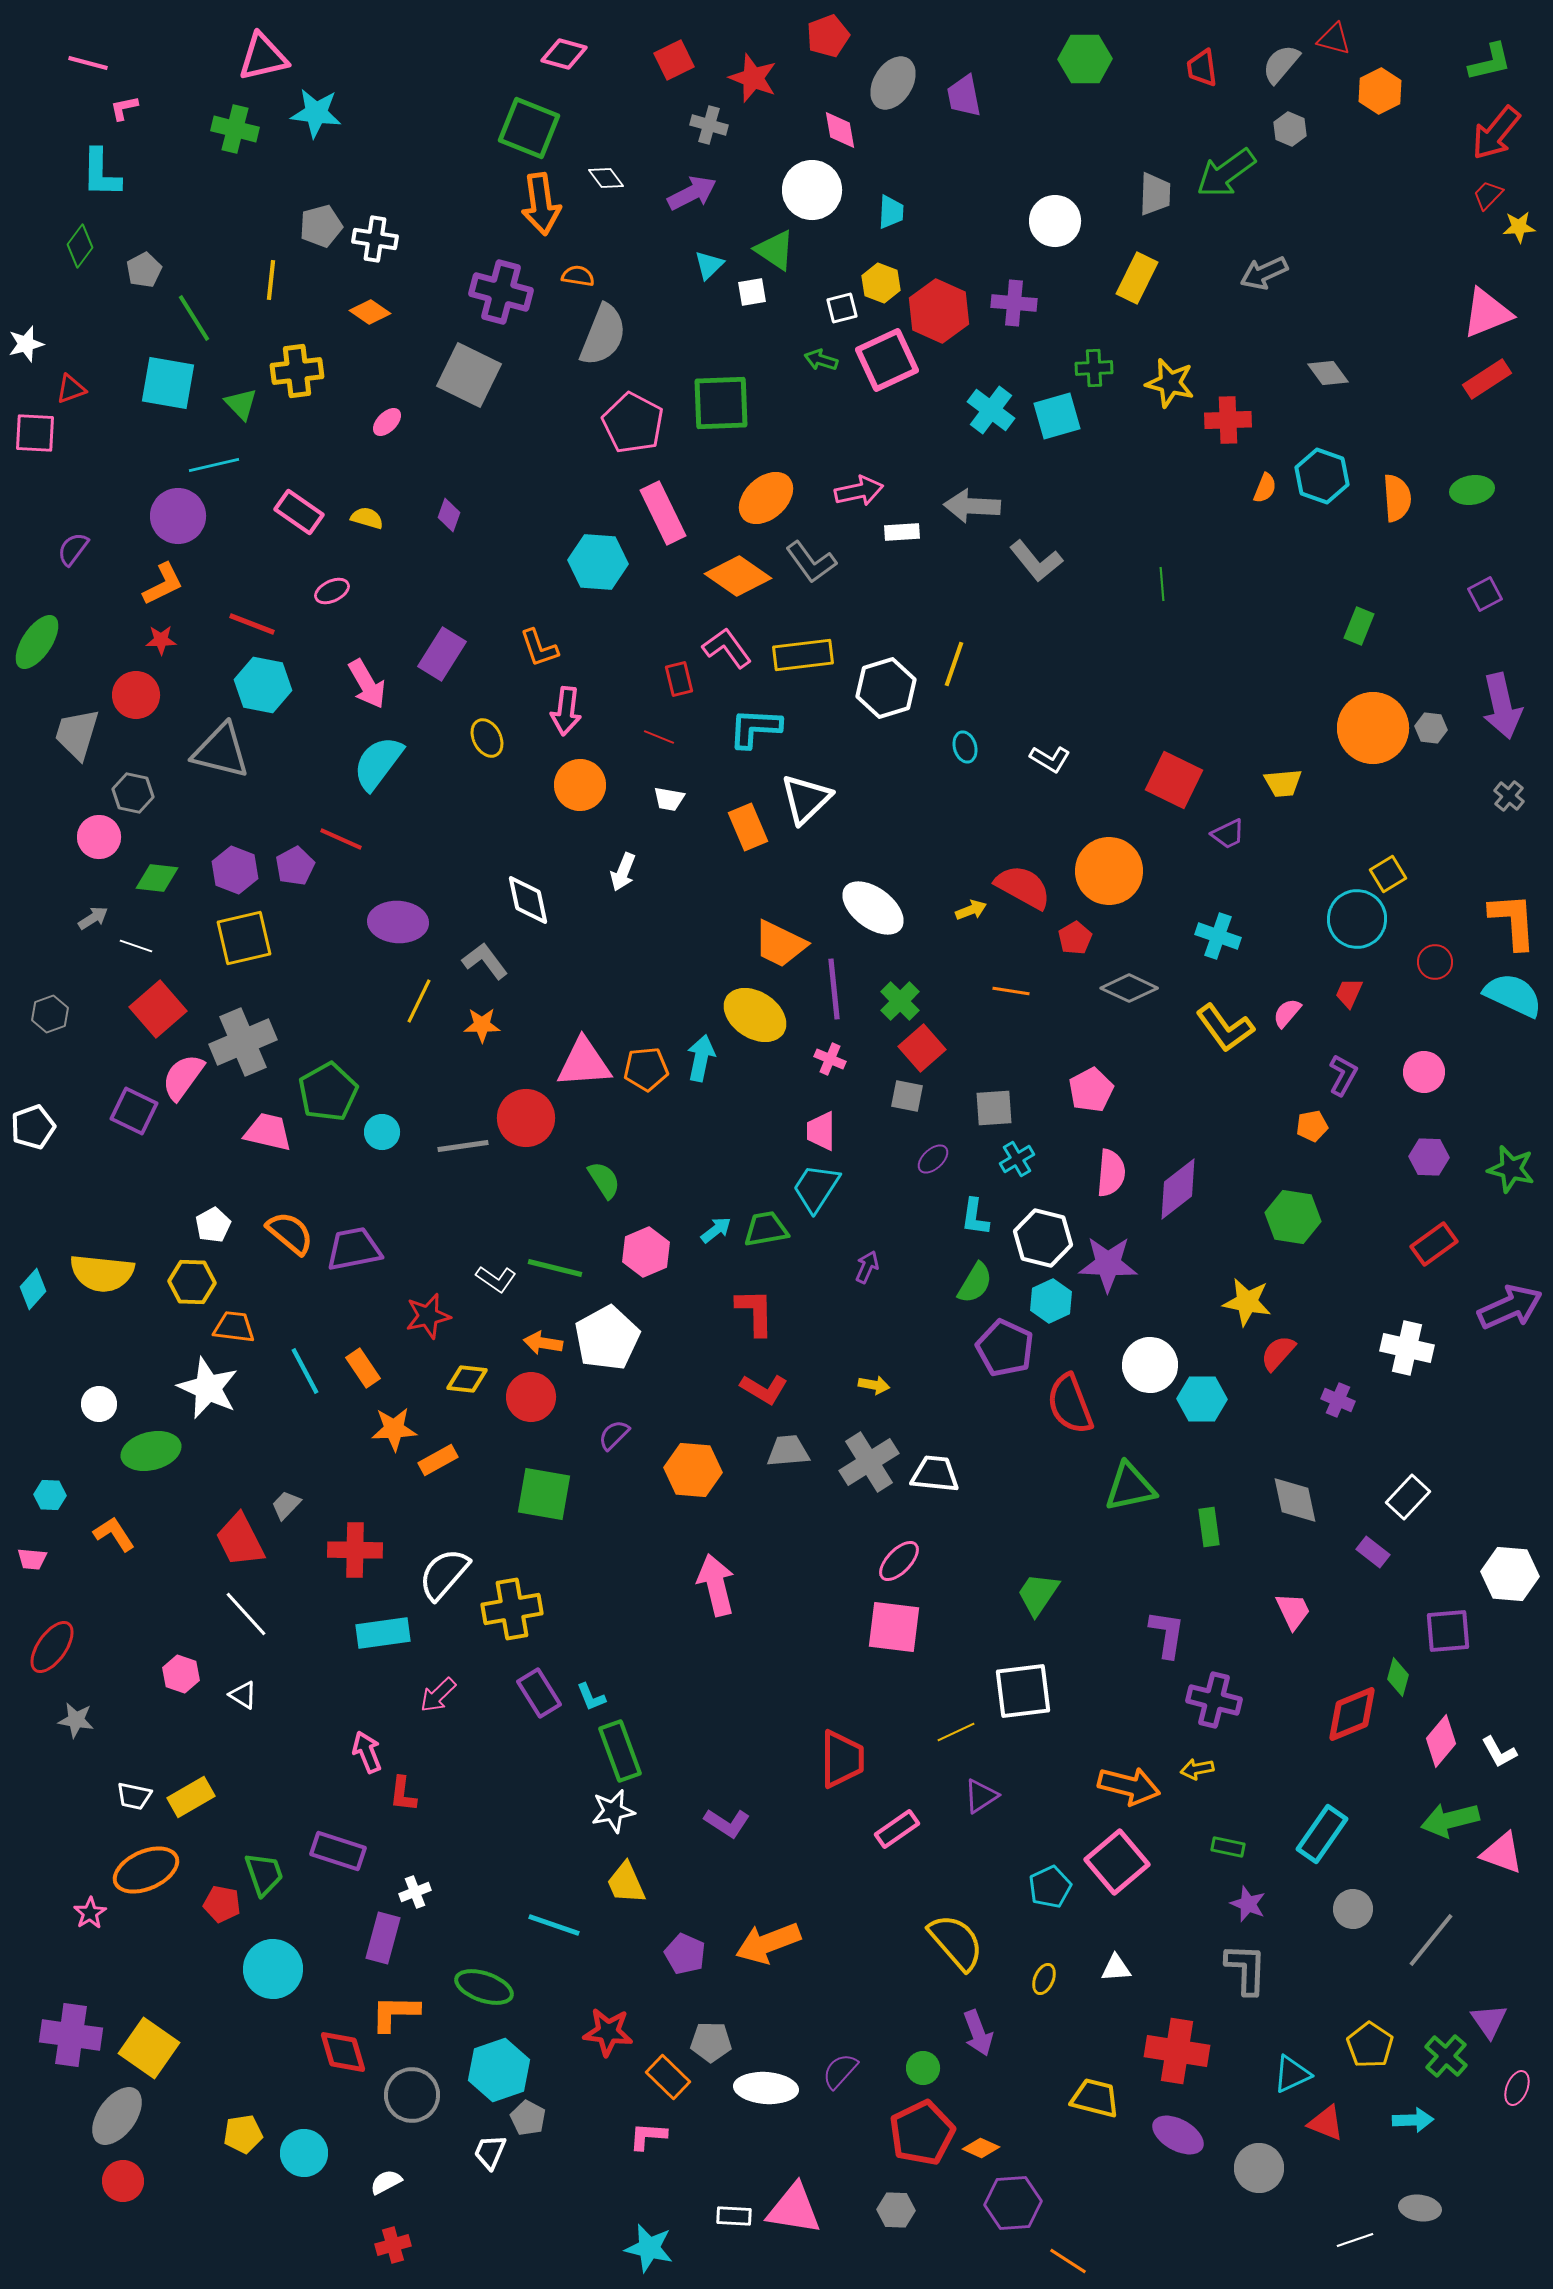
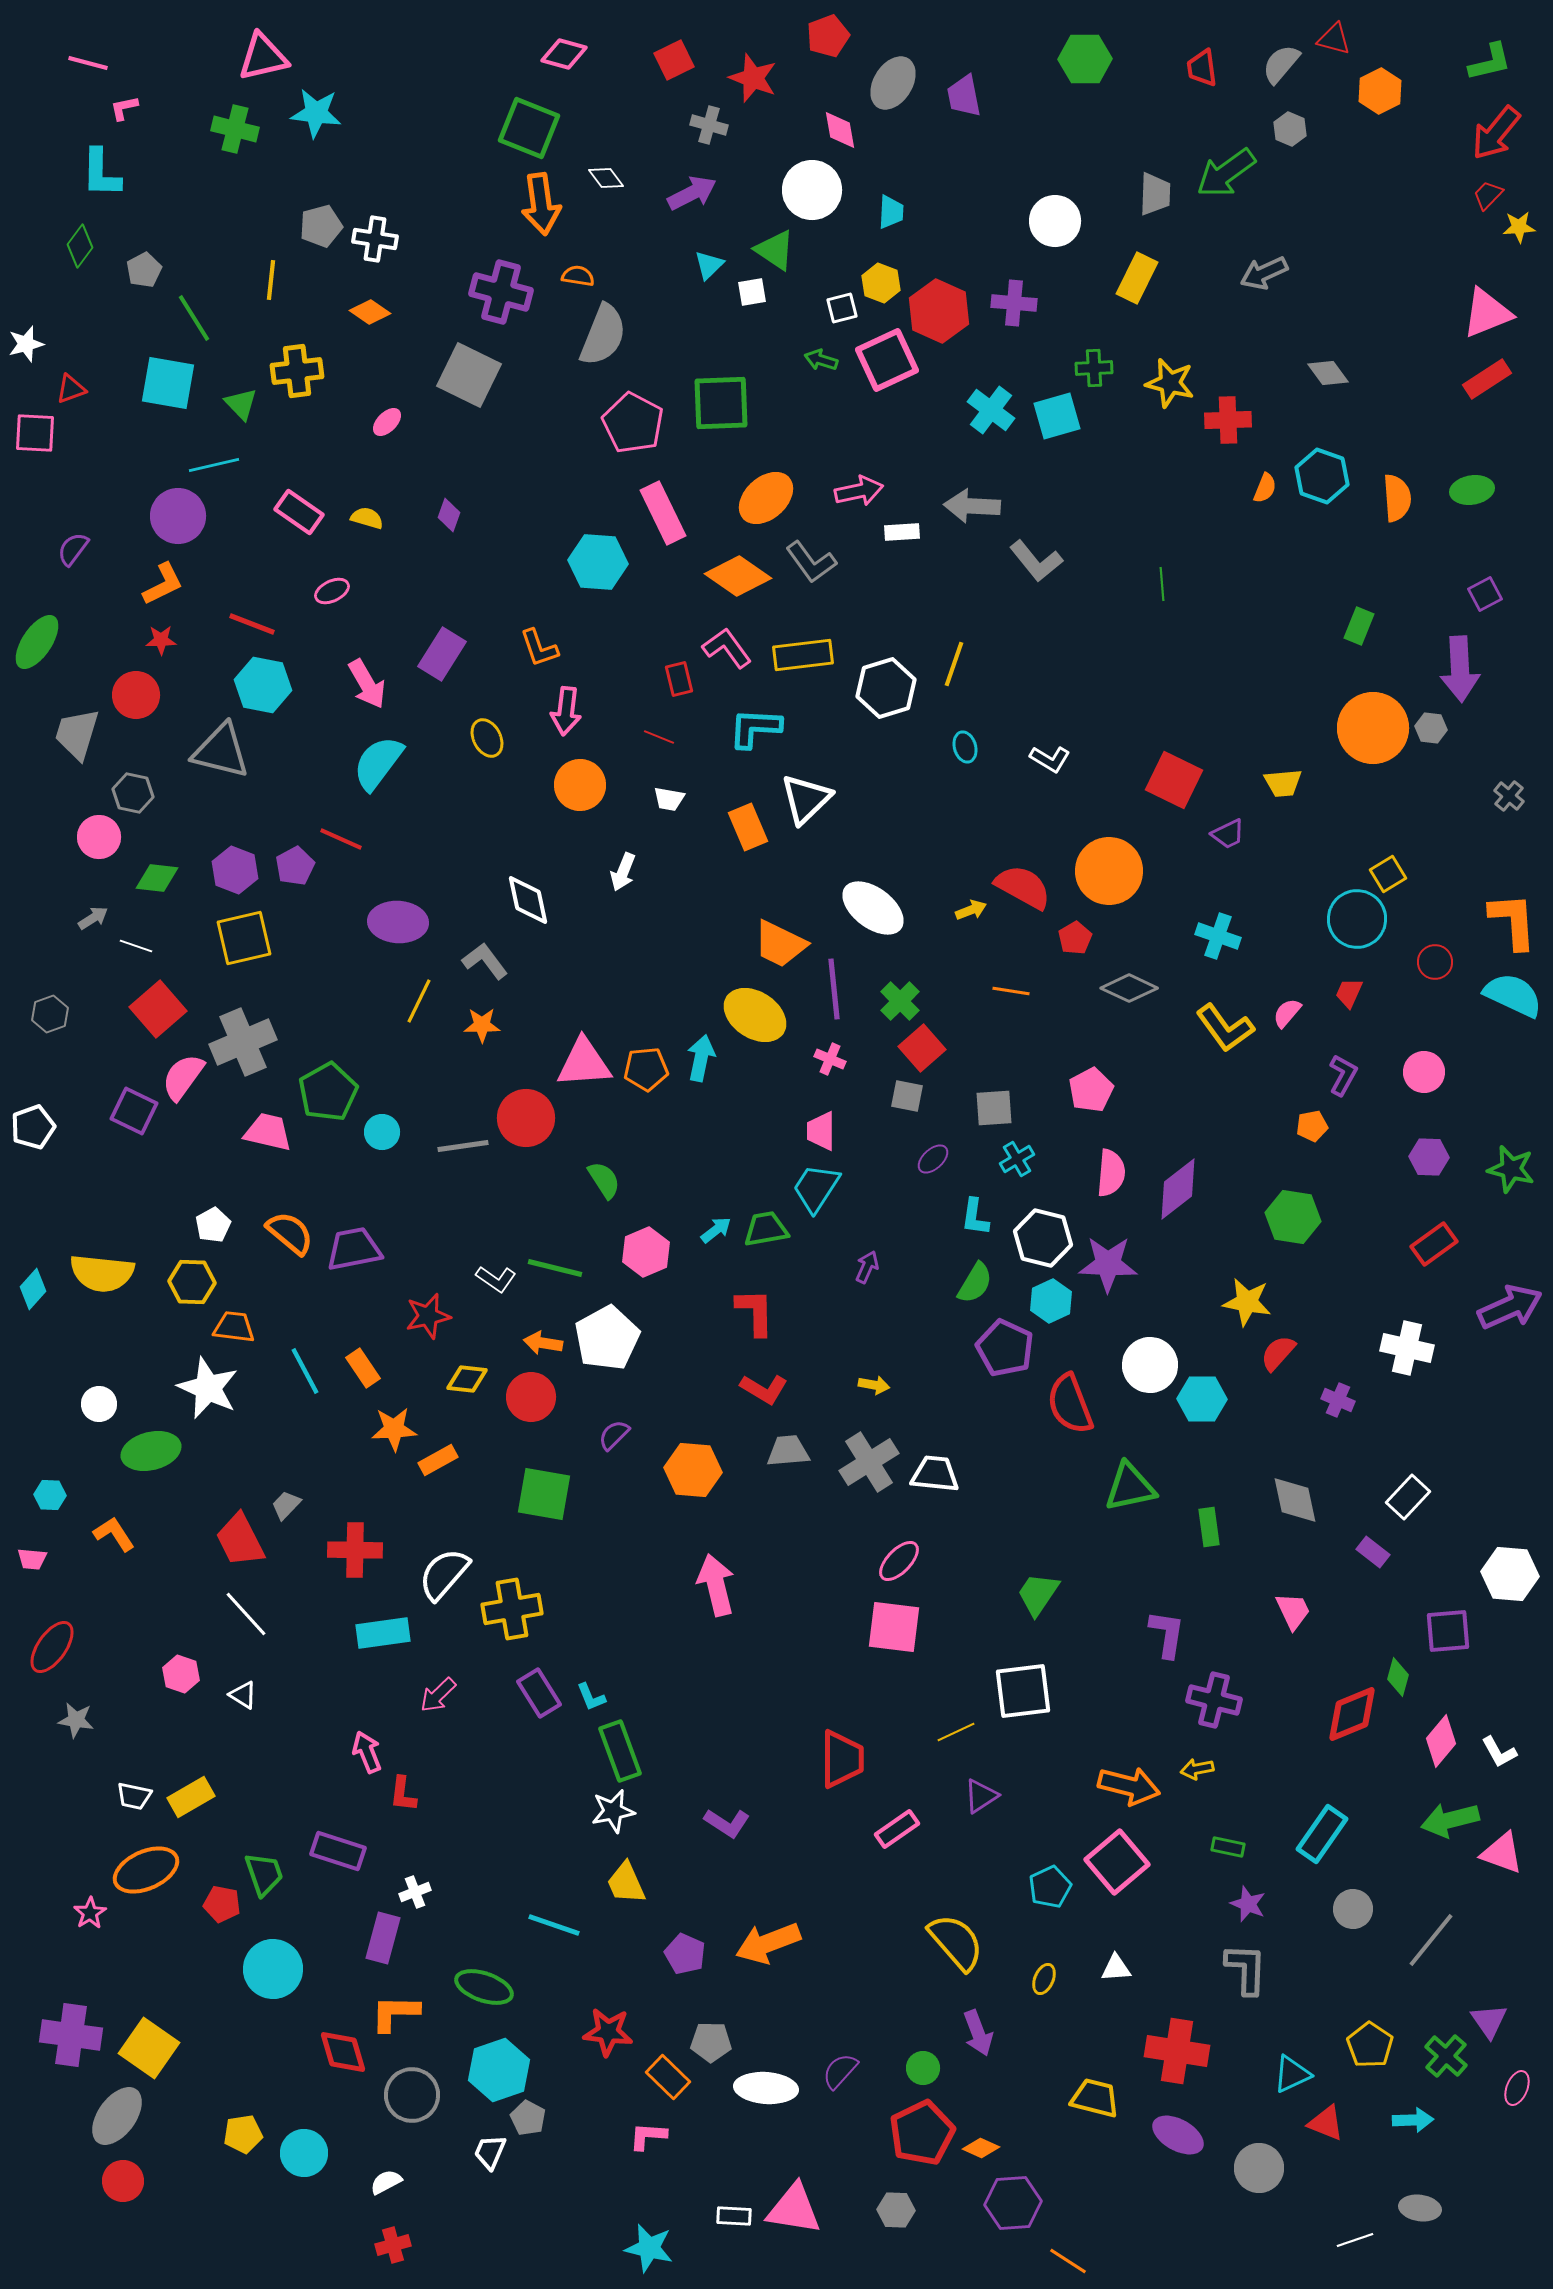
purple arrow at (1502, 706): moved 42 px left, 37 px up; rotated 10 degrees clockwise
